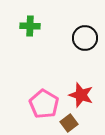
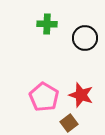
green cross: moved 17 px right, 2 px up
pink pentagon: moved 7 px up
